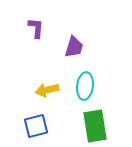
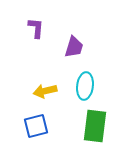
yellow arrow: moved 2 px left, 1 px down
green rectangle: rotated 16 degrees clockwise
